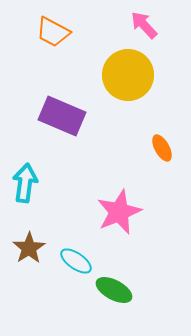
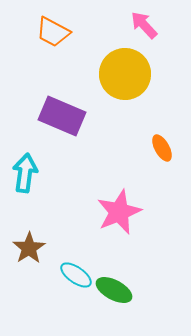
yellow circle: moved 3 px left, 1 px up
cyan arrow: moved 10 px up
cyan ellipse: moved 14 px down
